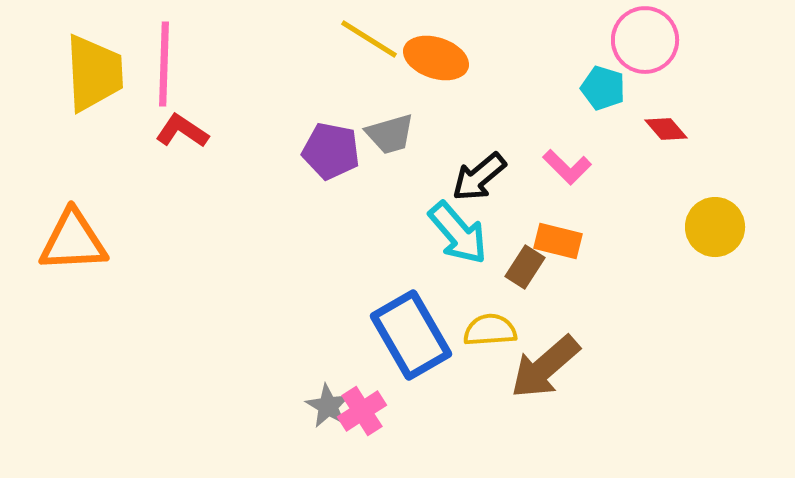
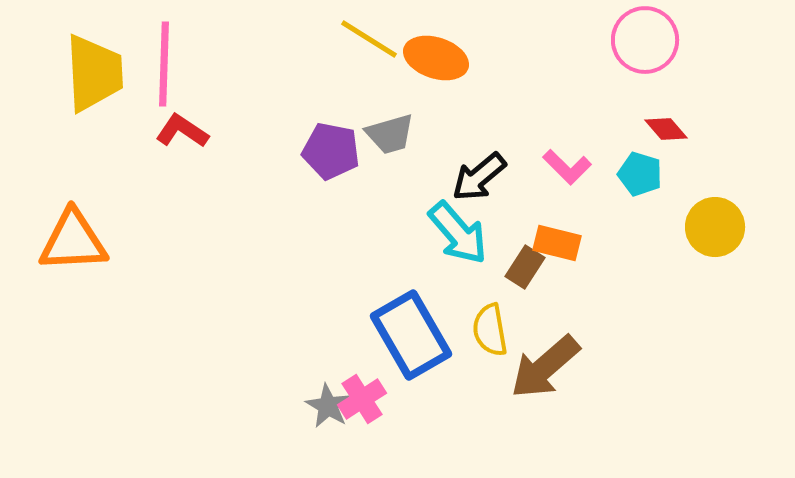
cyan pentagon: moved 37 px right, 86 px down
orange rectangle: moved 1 px left, 2 px down
yellow semicircle: rotated 96 degrees counterclockwise
pink cross: moved 12 px up
